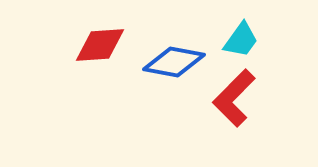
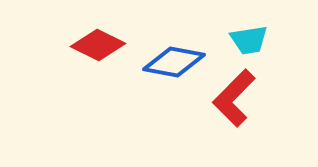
cyan trapezoid: moved 8 px right; rotated 45 degrees clockwise
red diamond: moved 2 px left; rotated 30 degrees clockwise
